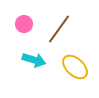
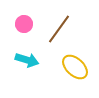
cyan arrow: moved 7 px left
